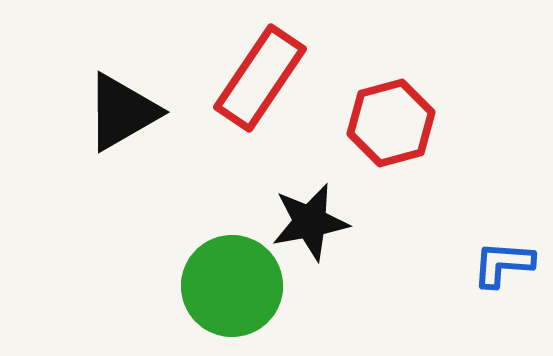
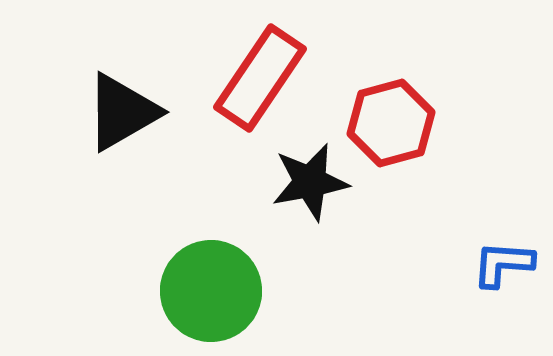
black star: moved 40 px up
green circle: moved 21 px left, 5 px down
